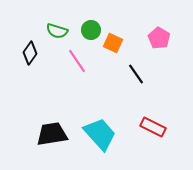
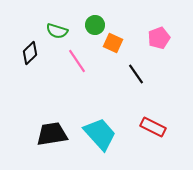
green circle: moved 4 px right, 5 px up
pink pentagon: rotated 20 degrees clockwise
black diamond: rotated 10 degrees clockwise
